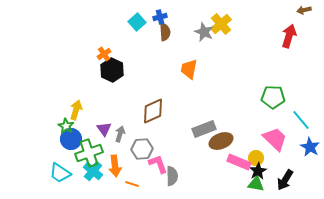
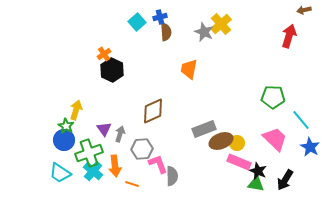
brown semicircle: moved 1 px right
blue circle: moved 7 px left, 1 px down
yellow circle: moved 19 px left, 15 px up
black star: rotated 18 degrees counterclockwise
